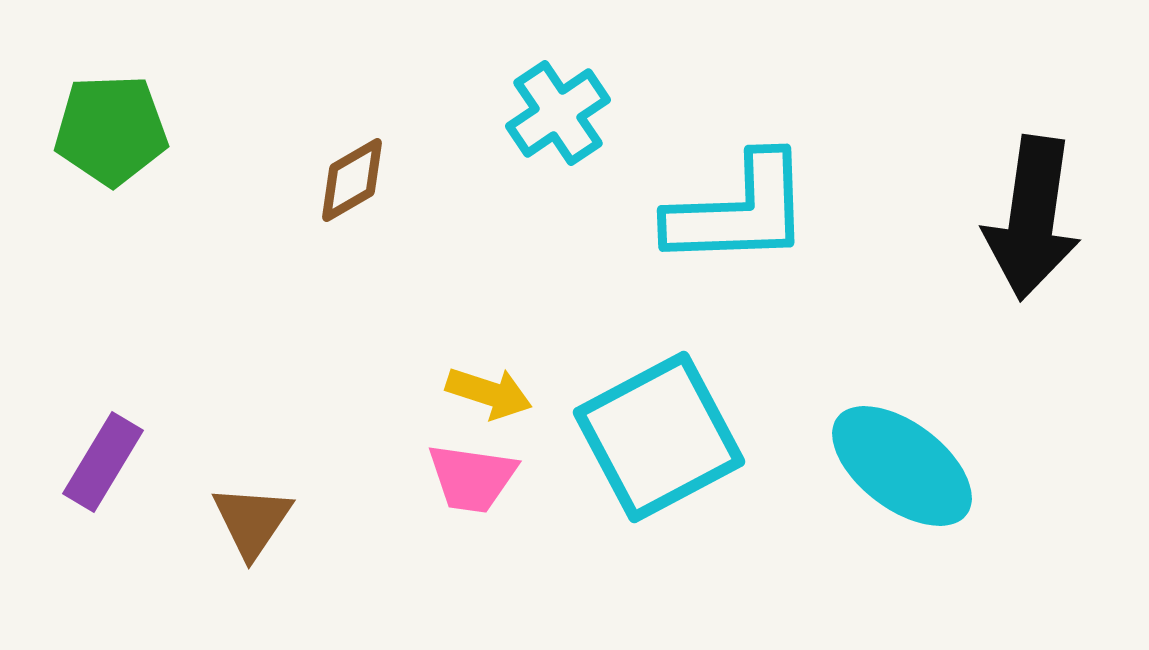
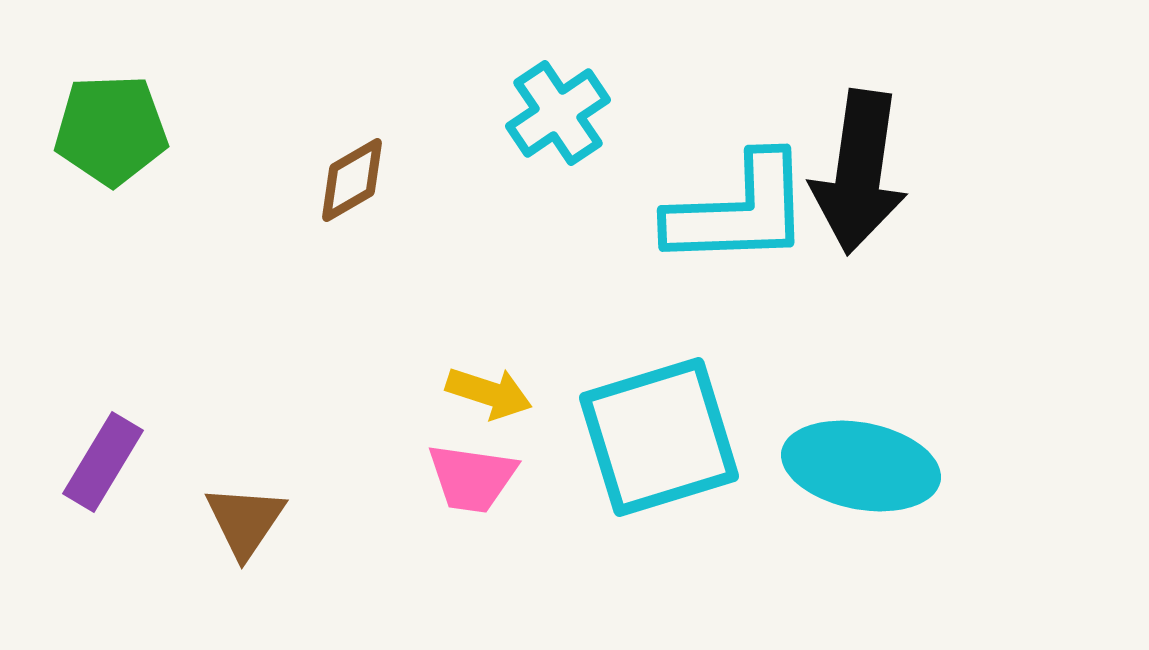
black arrow: moved 173 px left, 46 px up
cyan square: rotated 11 degrees clockwise
cyan ellipse: moved 41 px left; rotated 26 degrees counterclockwise
brown triangle: moved 7 px left
